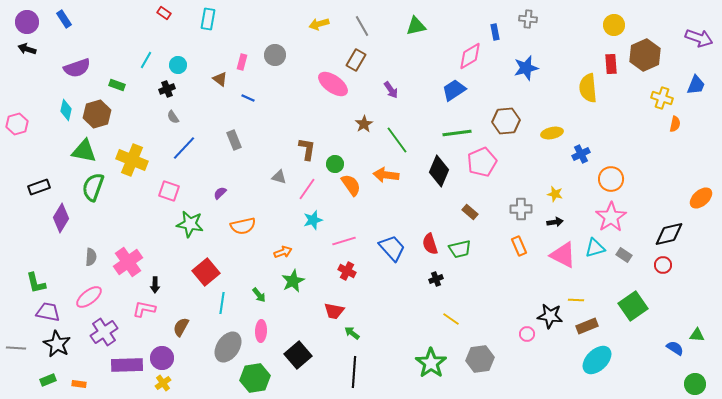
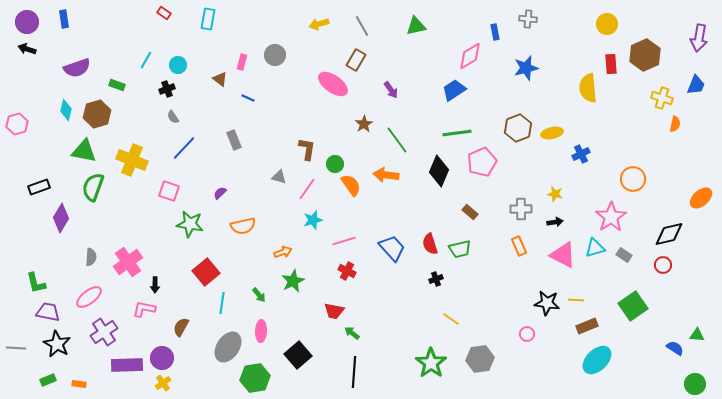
blue rectangle at (64, 19): rotated 24 degrees clockwise
yellow circle at (614, 25): moved 7 px left, 1 px up
purple arrow at (699, 38): rotated 80 degrees clockwise
brown hexagon at (506, 121): moved 12 px right, 7 px down; rotated 16 degrees counterclockwise
orange circle at (611, 179): moved 22 px right
black star at (550, 316): moved 3 px left, 13 px up
